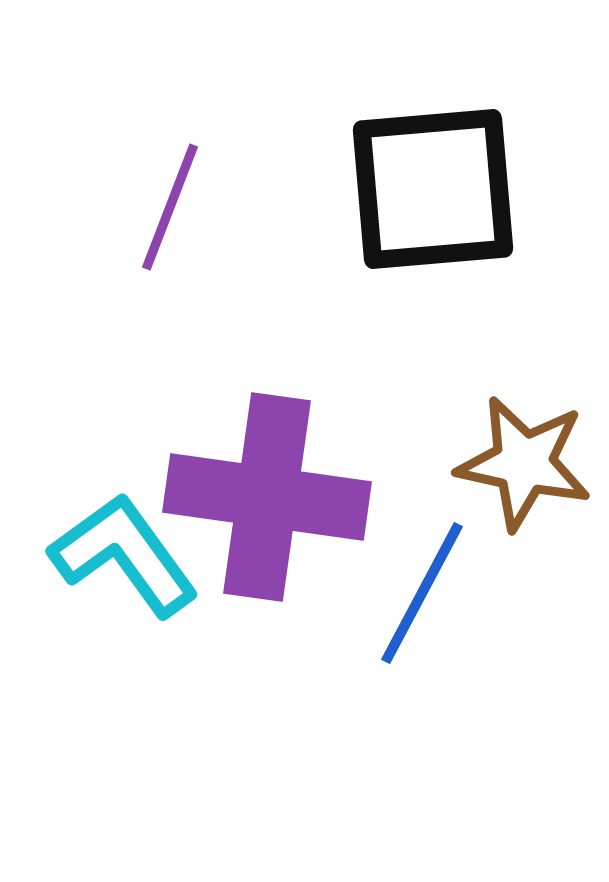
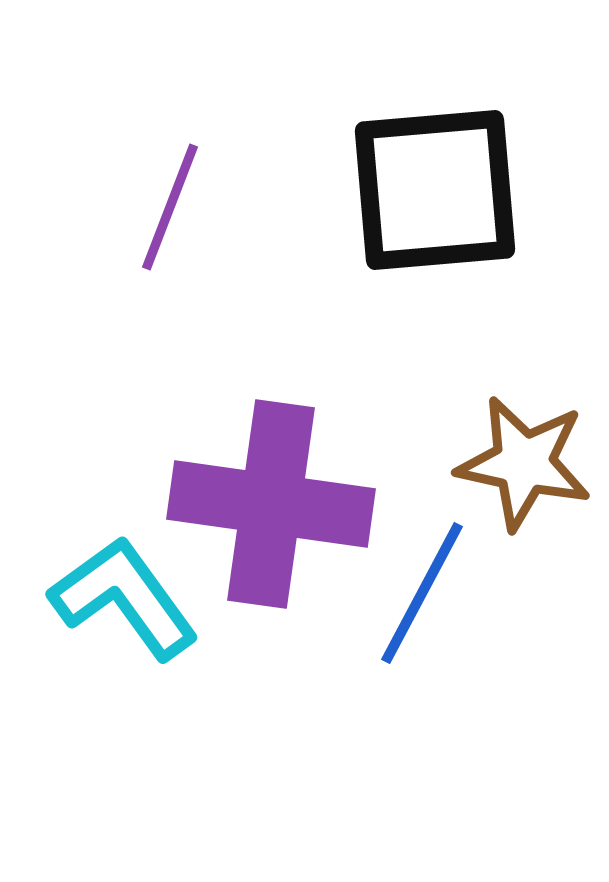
black square: moved 2 px right, 1 px down
purple cross: moved 4 px right, 7 px down
cyan L-shape: moved 43 px down
